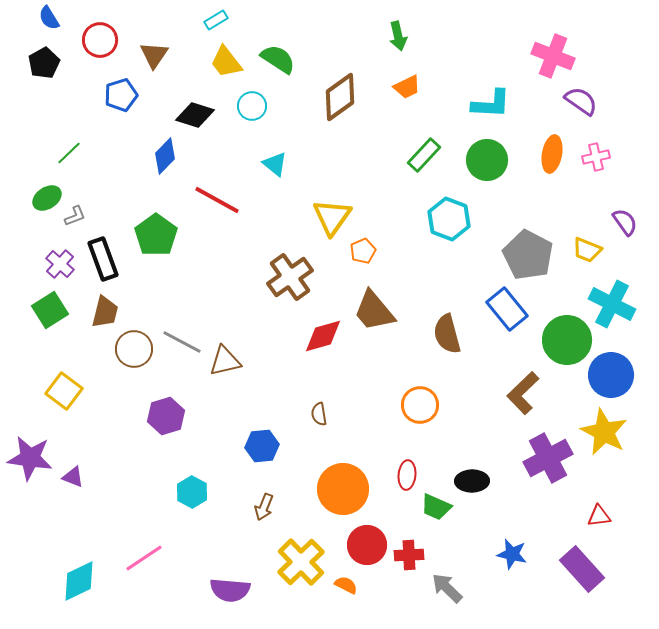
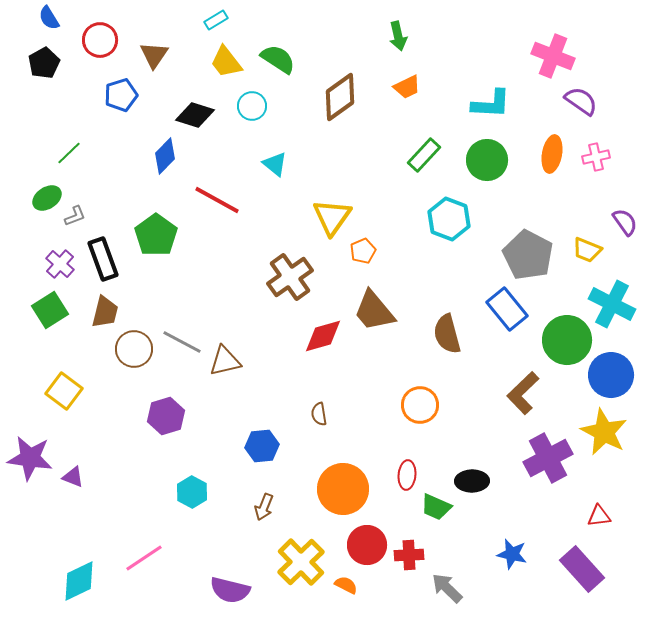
purple semicircle at (230, 590): rotated 9 degrees clockwise
